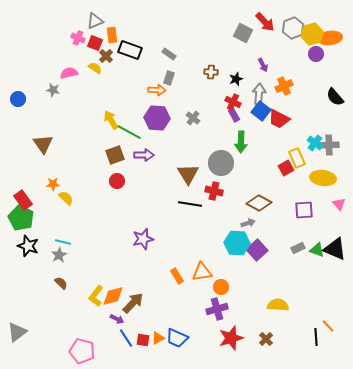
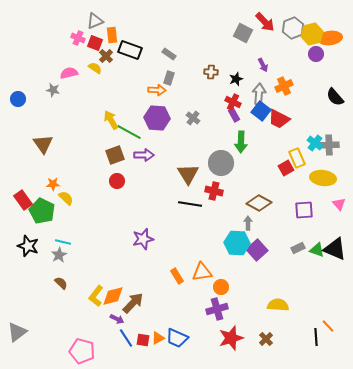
green pentagon at (21, 218): moved 21 px right, 7 px up
gray arrow at (248, 223): rotated 72 degrees counterclockwise
